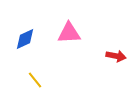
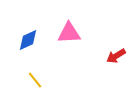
blue diamond: moved 3 px right, 1 px down
red arrow: rotated 138 degrees clockwise
